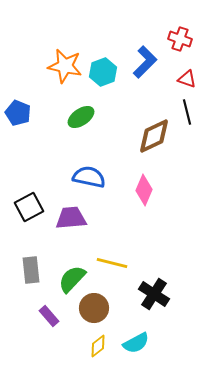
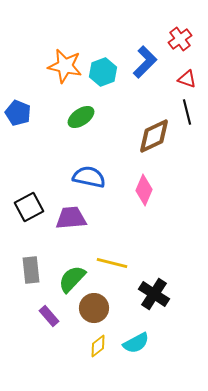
red cross: rotated 35 degrees clockwise
